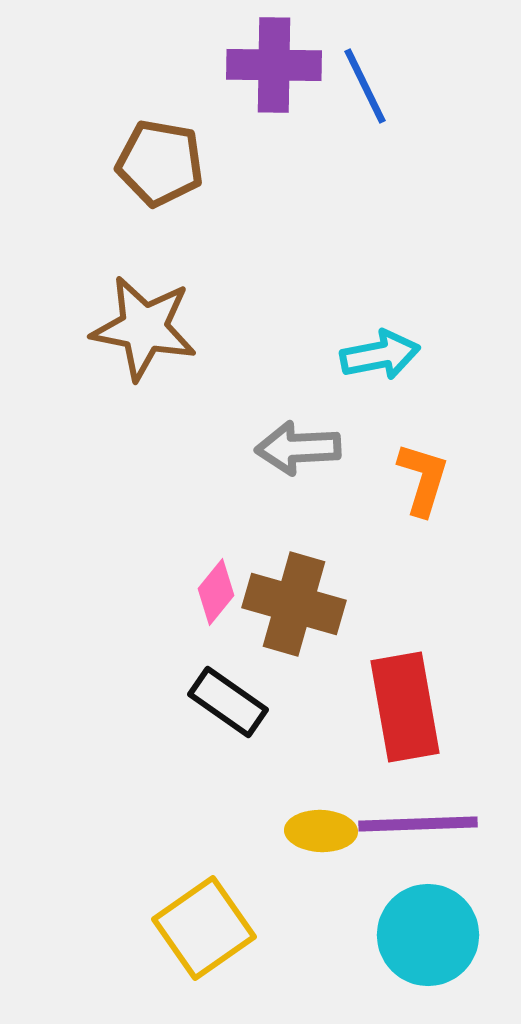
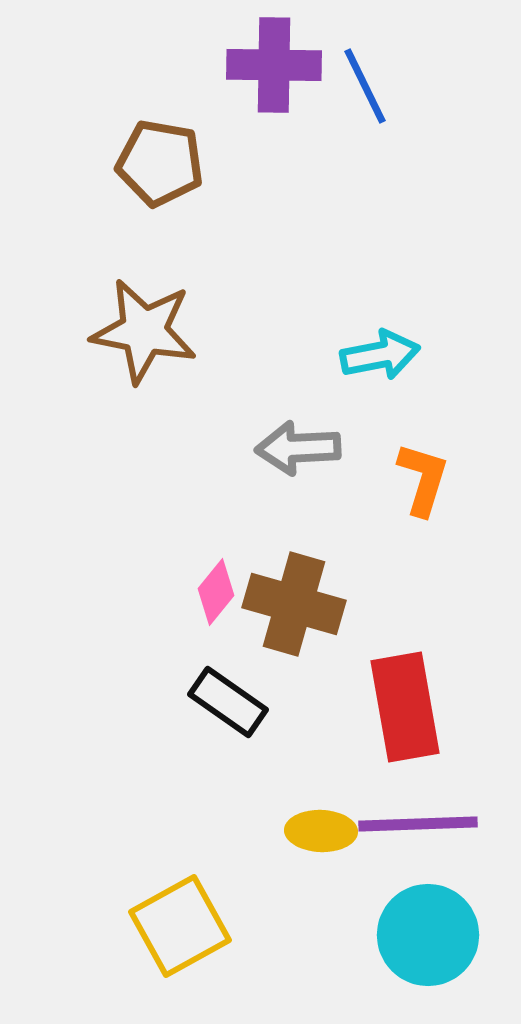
brown star: moved 3 px down
yellow square: moved 24 px left, 2 px up; rotated 6 degrees clockwise
